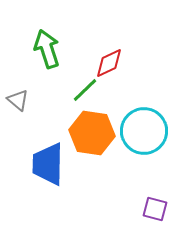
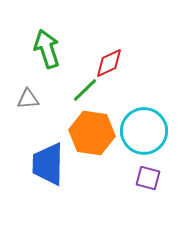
gray triangle: moved 10 px right, 1 px up; rotated 45 degrees counterclockwise
purple square: moved 7 px left, 31 px up
